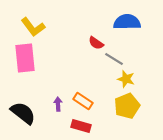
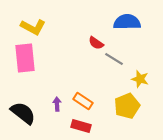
yellow L-shape: rotated 25 degrees counterclockwise
yellow star: moved 14 px right
purple arrow: moved 1 px left
